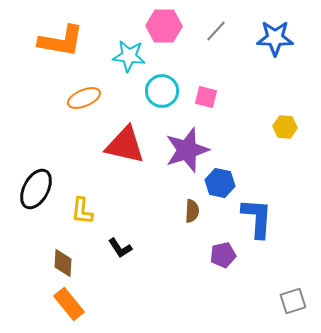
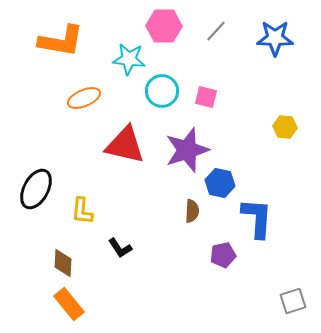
cyan star: moved 3 px down
